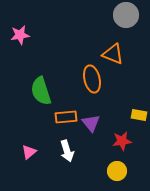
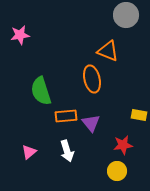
orange triangle: moved 5 px left, 3 px up
orange rectangle: moved 1 px up
red star: moved 1 px right, 4 px down
